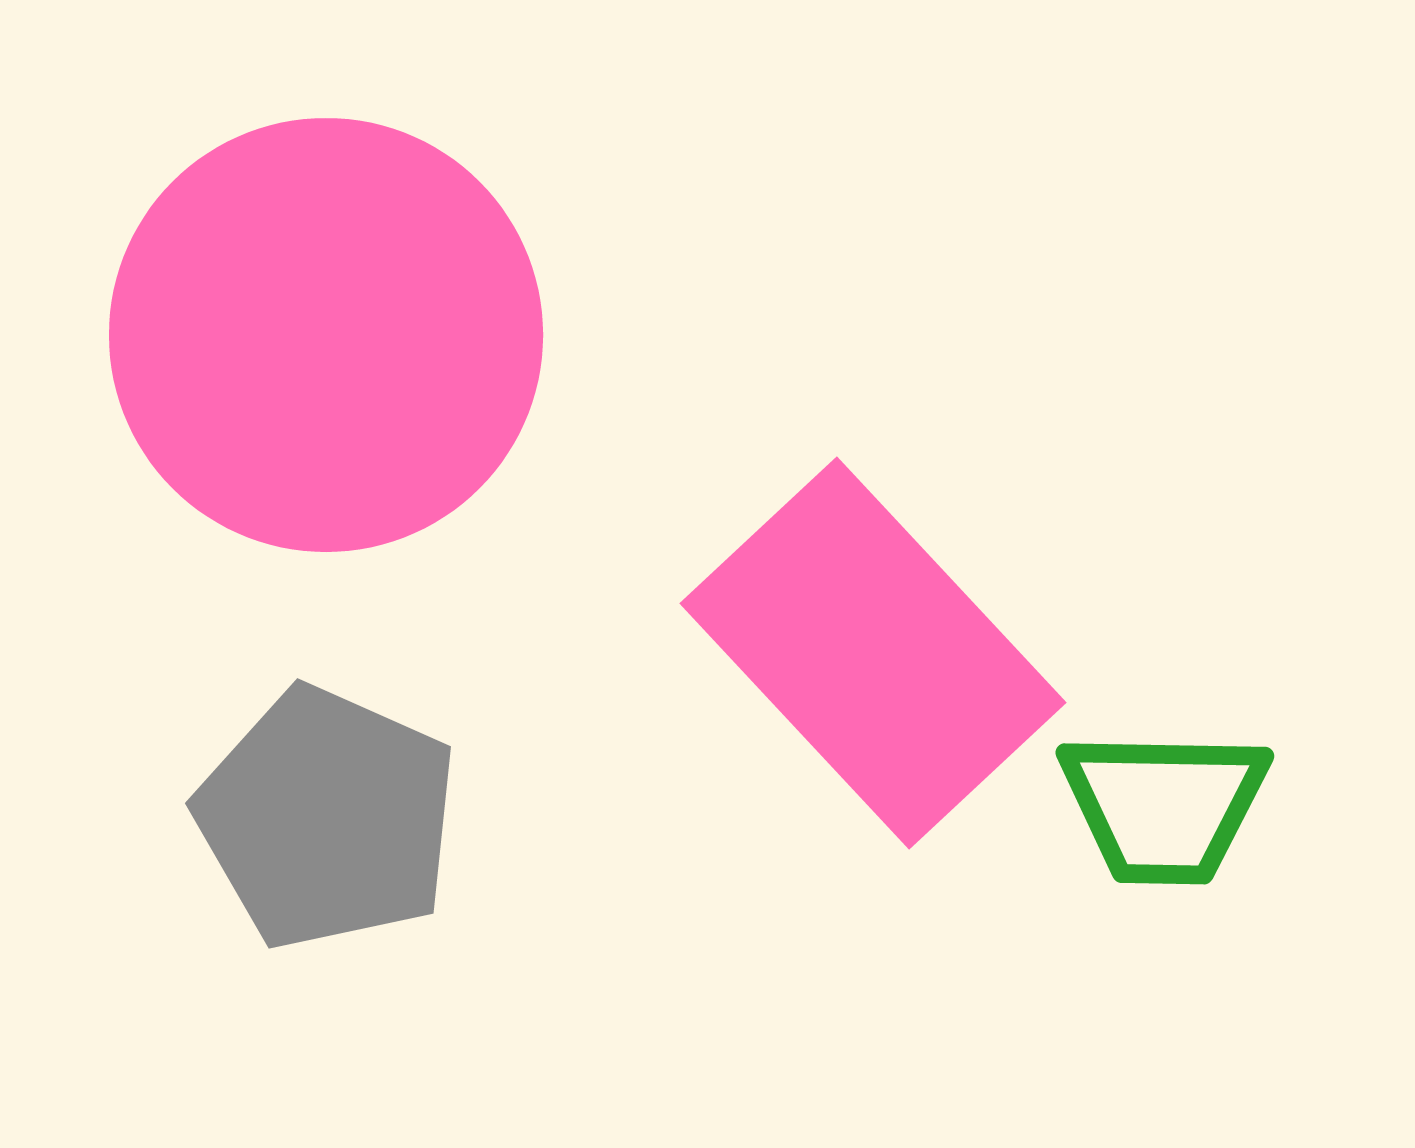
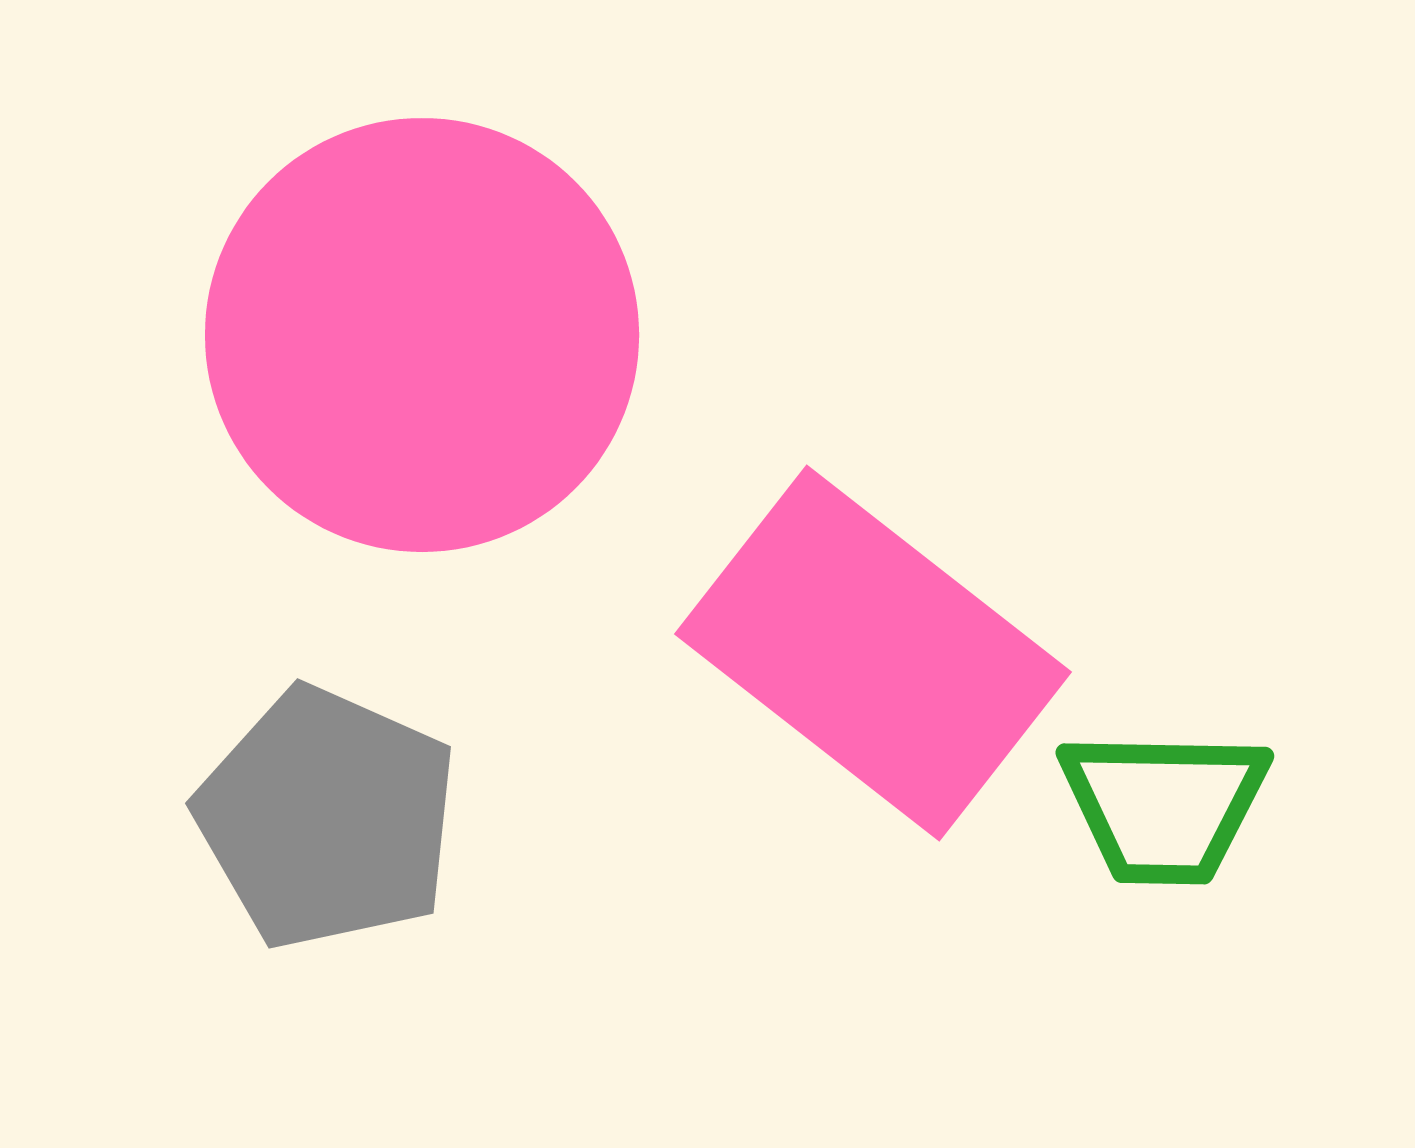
pink circle: moved 96 px right
pink rectangle: rotated 9 degrees counterclockwise
